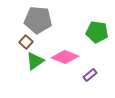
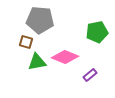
gray pentagon: moved 2 px right
green pentagon: rotated 20 degrees counterclockwise
brown square: rotated 24 degrees counterclockwise
green triangle: moved 2 px right, 1 px down; rotated 24 degrees clockwise
